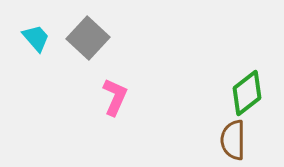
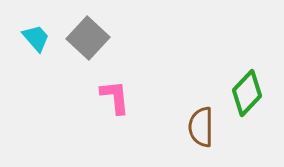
green diamond: rotated 9 degrees counterclockwise
pink L-shape: rotated 30 degrees counterclockwise
brown semicircle: moved 32 px left, 13 px up
